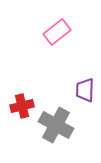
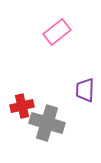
gray cross: moved 9 px left, 2 px up; rotated 12 degrees counterclockwise
